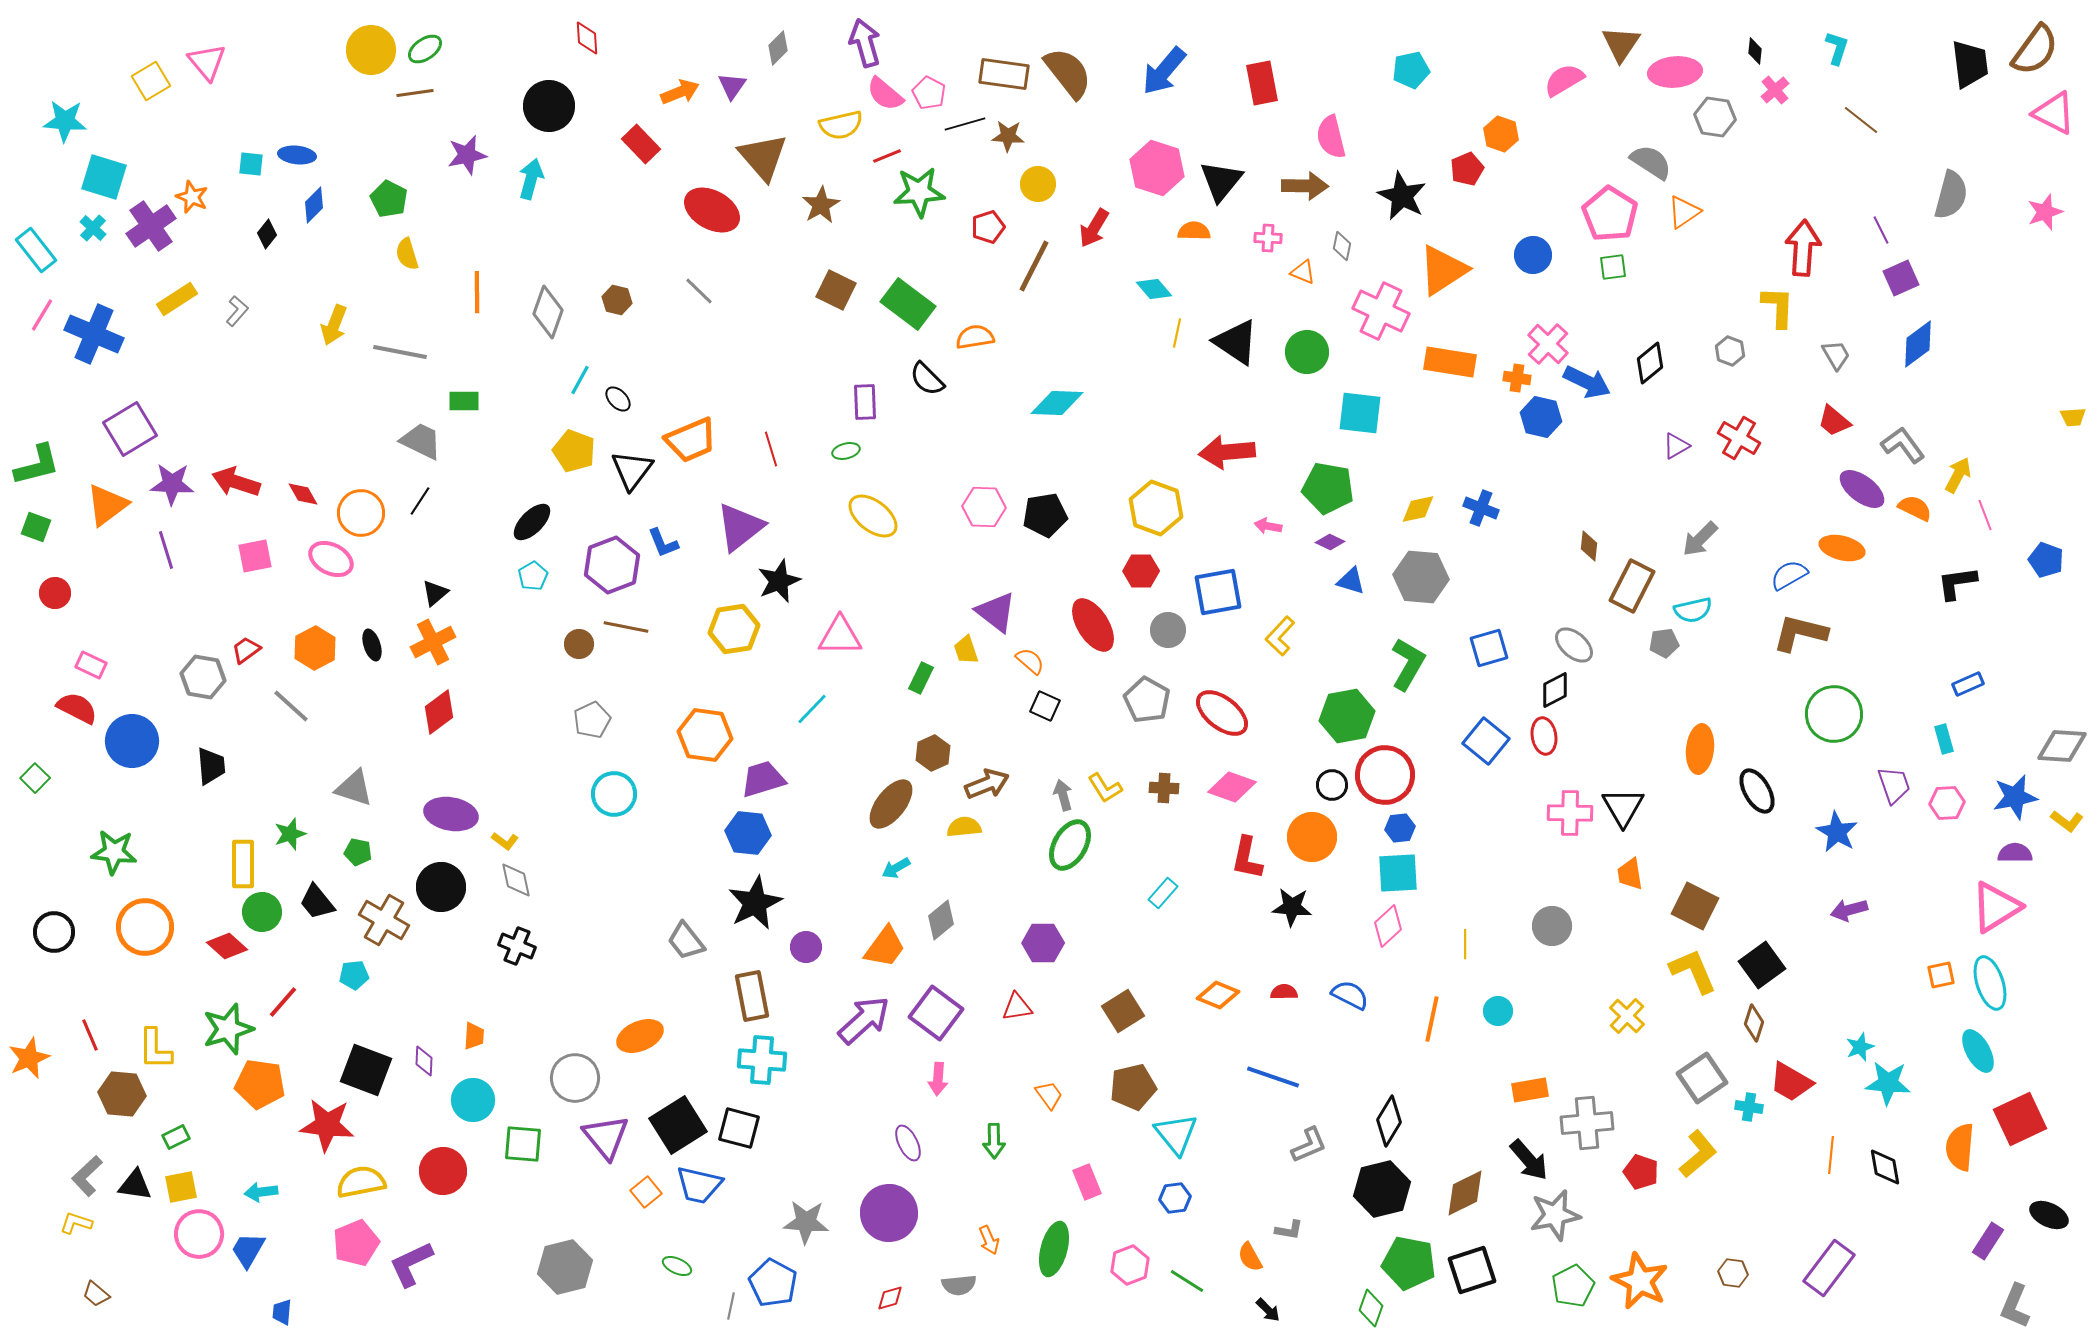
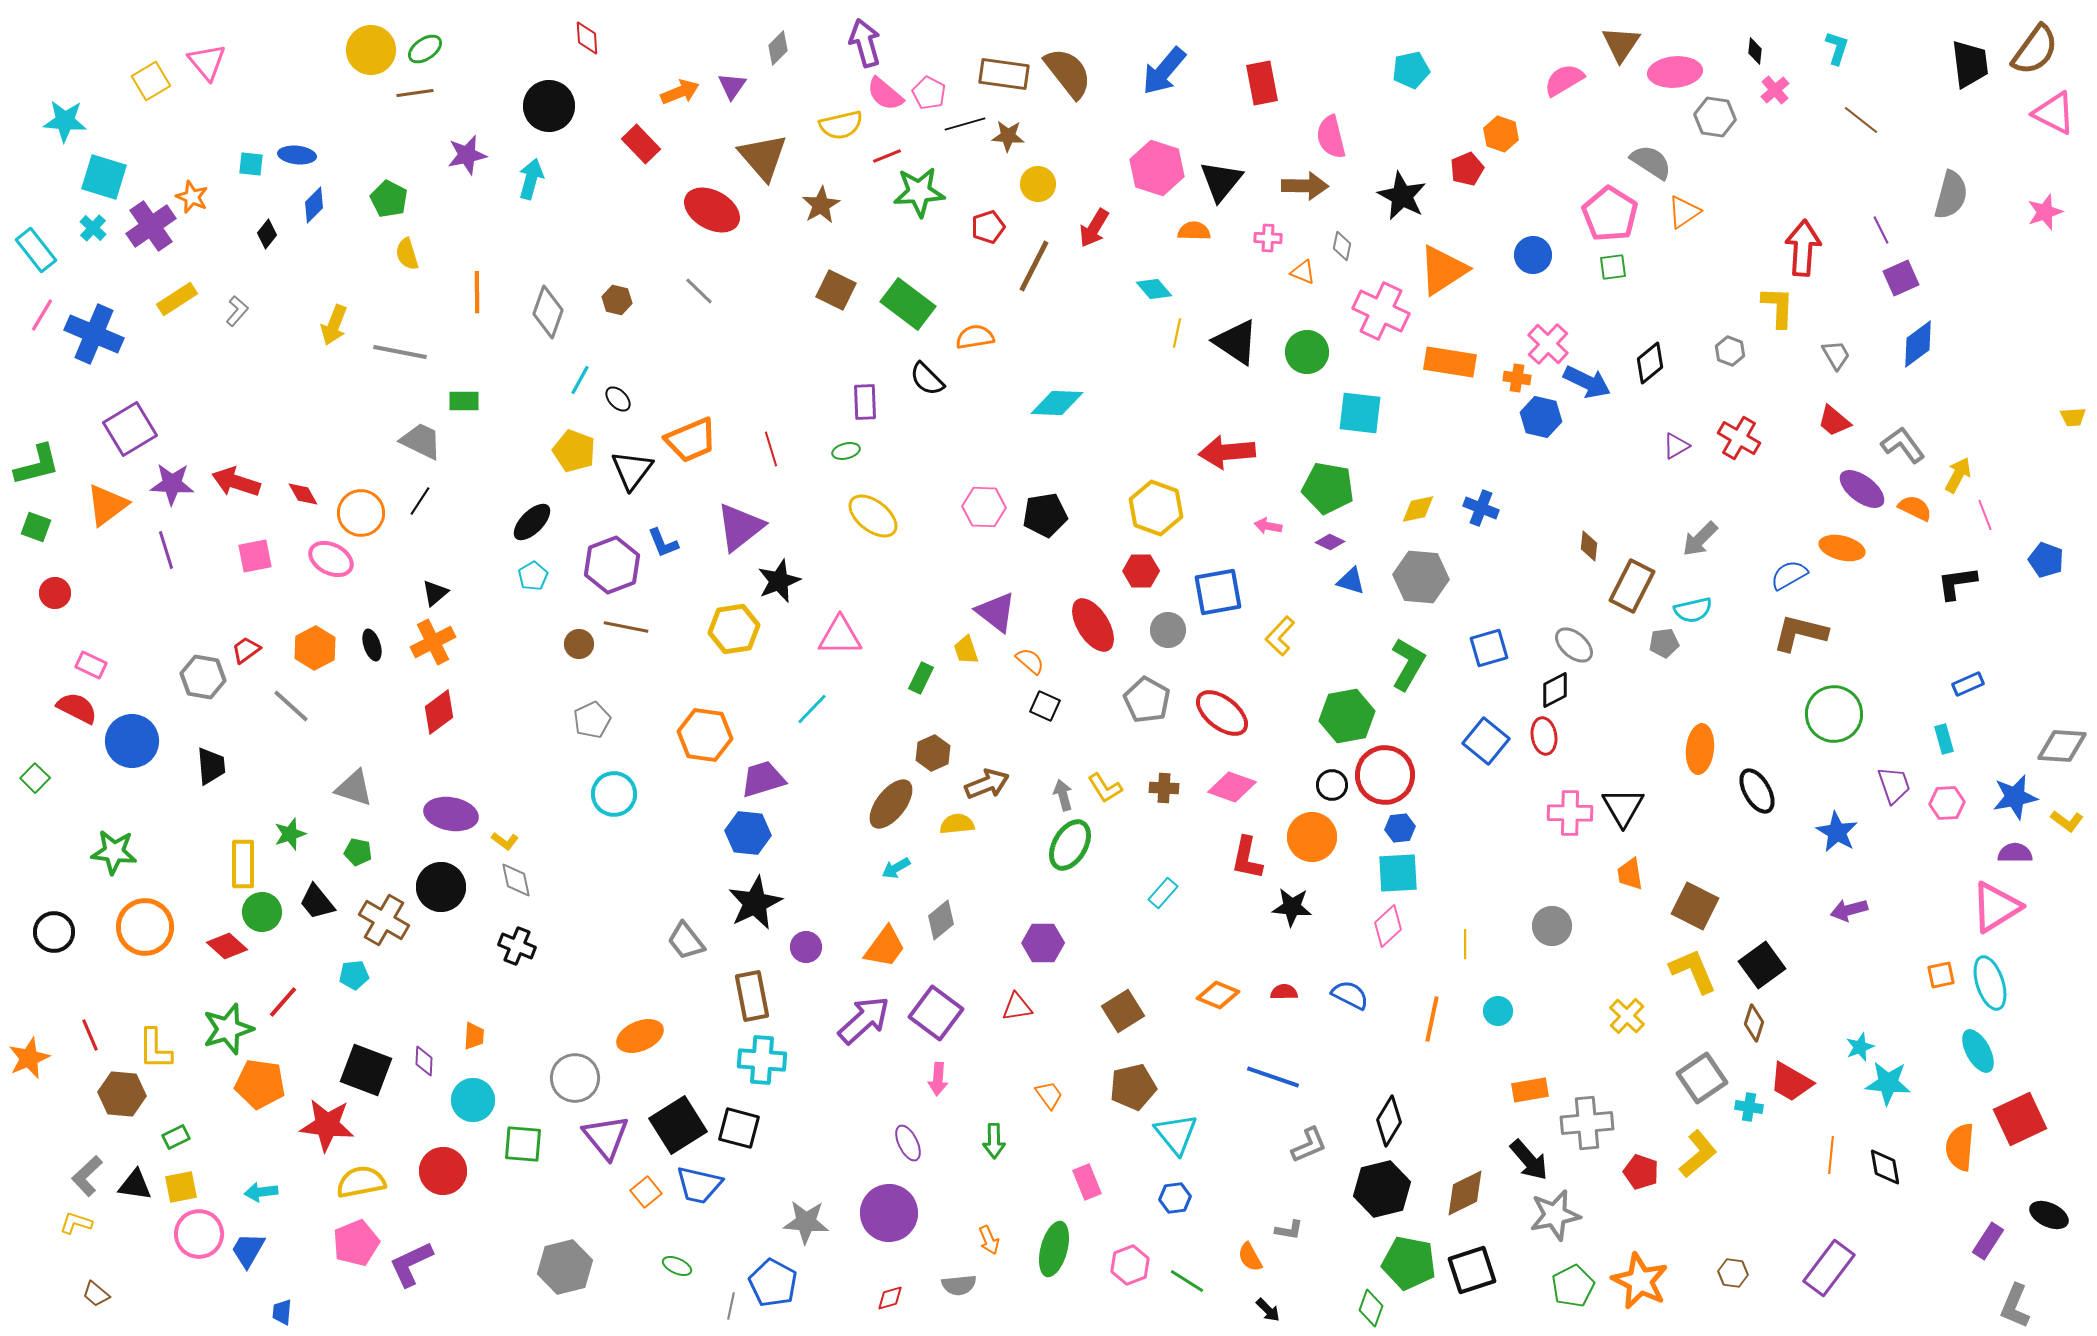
yellow semicircle at (964, 827): moved 7 px left, 3 px up
